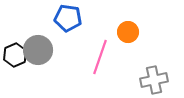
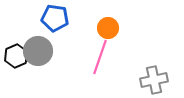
blue pentagon: moved 13 px left
orange circle: moved 20 px left, 4 px up
gray circle: moved 1 px down
black hexagon: moved 1 px right, 1 px down
